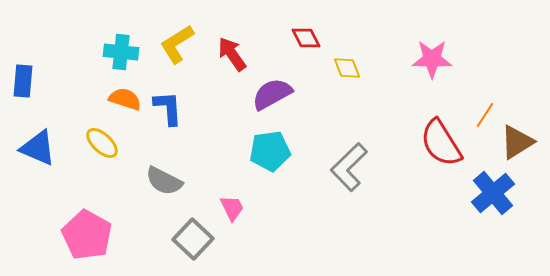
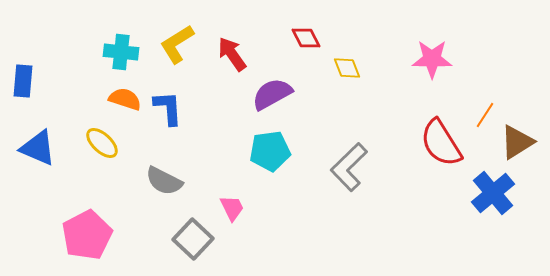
pink pentagon: rotated 15 degrees clockwise
